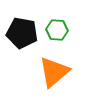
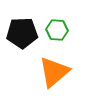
black pentagon: rotated 12 degrees counterclockwise
